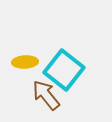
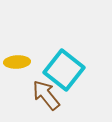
yellow ellipse: moved 8 px left
